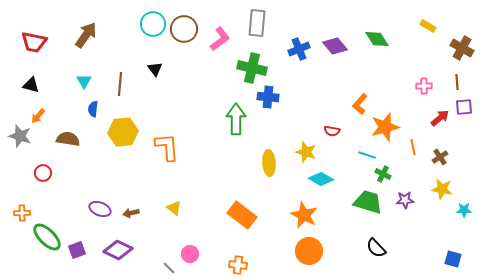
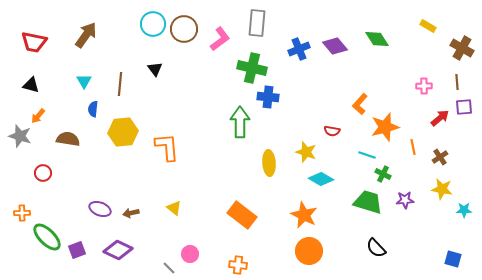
green arrow at (236, 119): moved 4 px right, 3 px down
